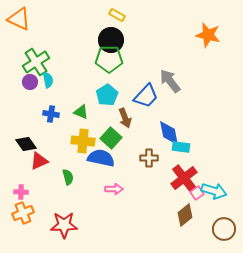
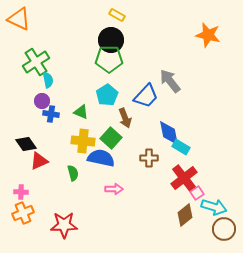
purple circle: moved 12 px right, 19 px down
cyan rectangle: rotated 24 degrees clockwise
green semicircle: moved 5 px right, 4 px up
cyan arrow: moved 16 px down
